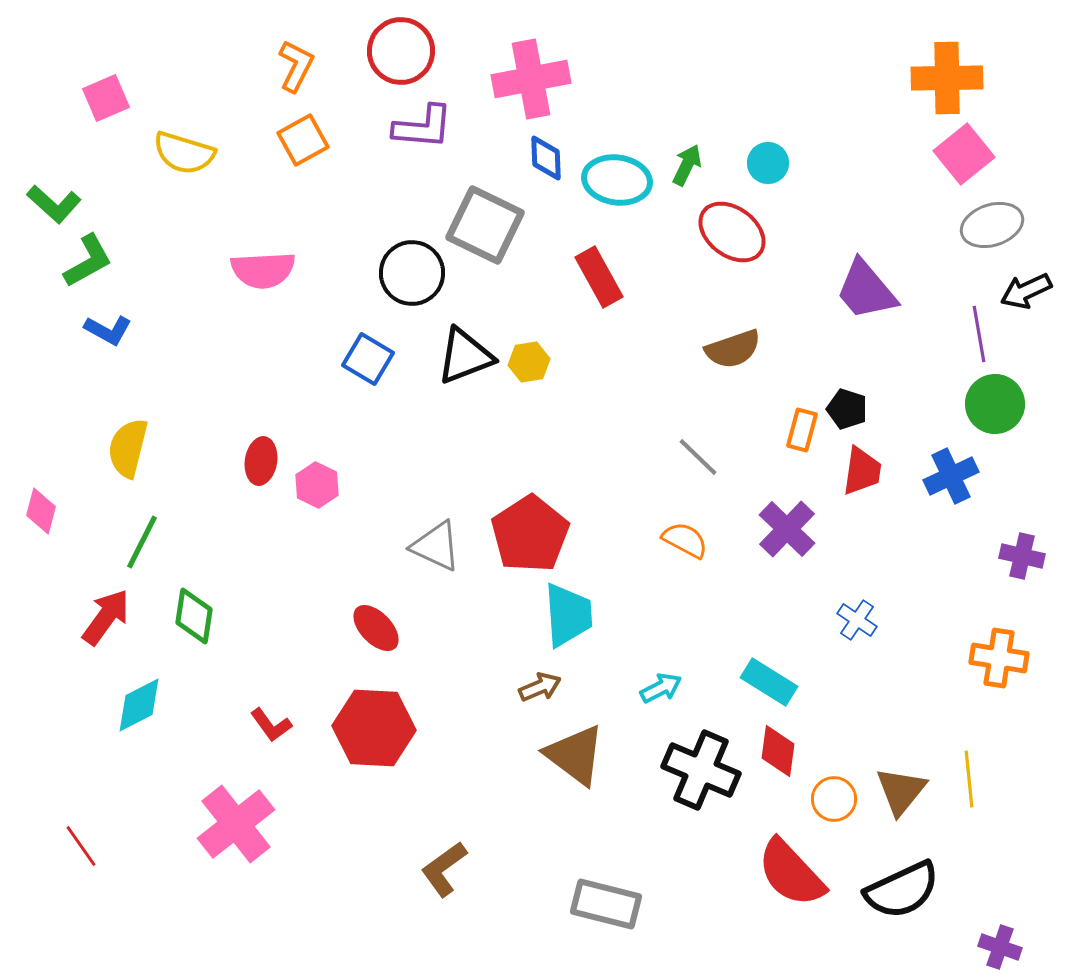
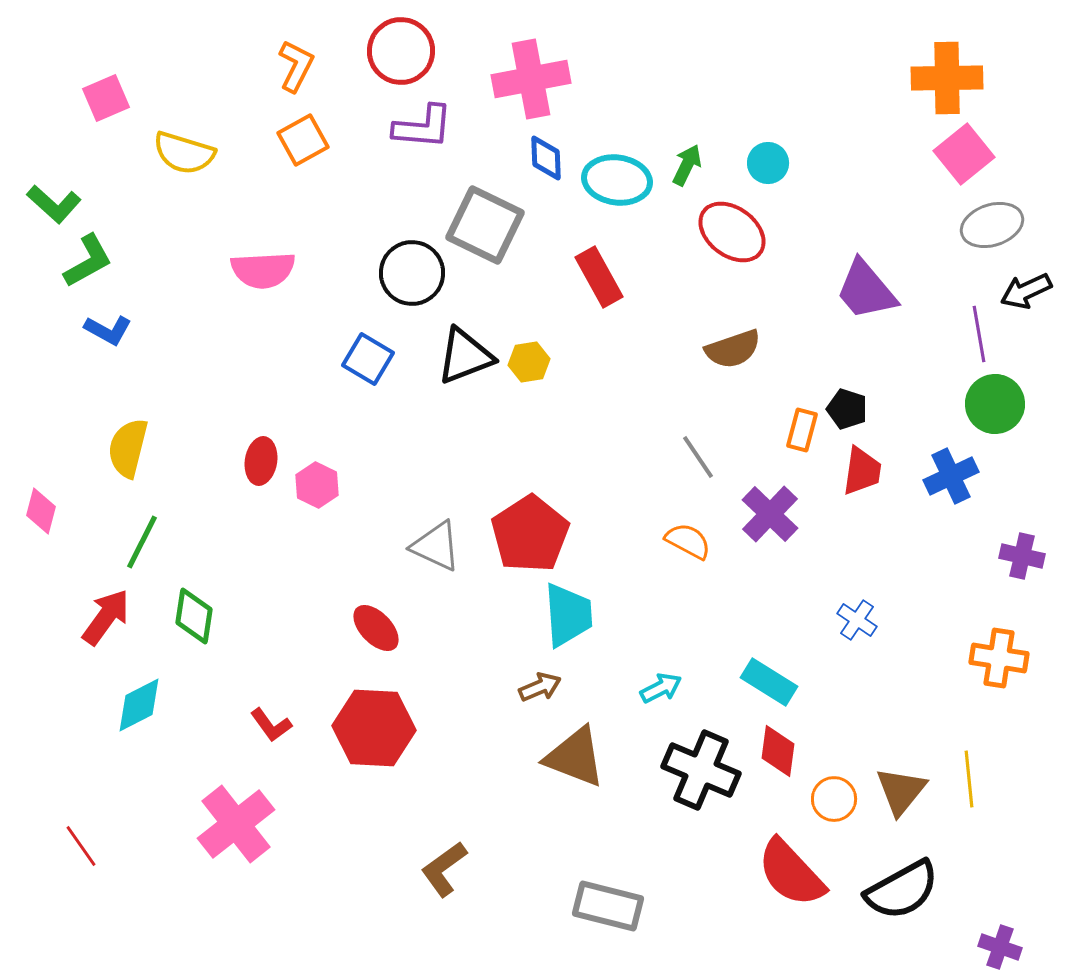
gray line at (698, 457): rotated 12 degrees clockwise
purple cross at (787, 529): moved 17 px left, 15 px up
orange semicircle at (685, 540): moved 3 px right, 1 px down
brown triangle at (575, 755): moved 2 px down; rotated 16 degrees counterclockwise
black semicircle at (902, 890): rotated 4 degrees counterclockwise
gray rectangle at (606, 904): moved 2 px right, 2 px down
